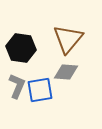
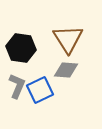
brown triangle: rotated 12 degrees counterclockwise
gray diamond: moved 2 px up
blue square: rotated 16 degrees counterclockwise
